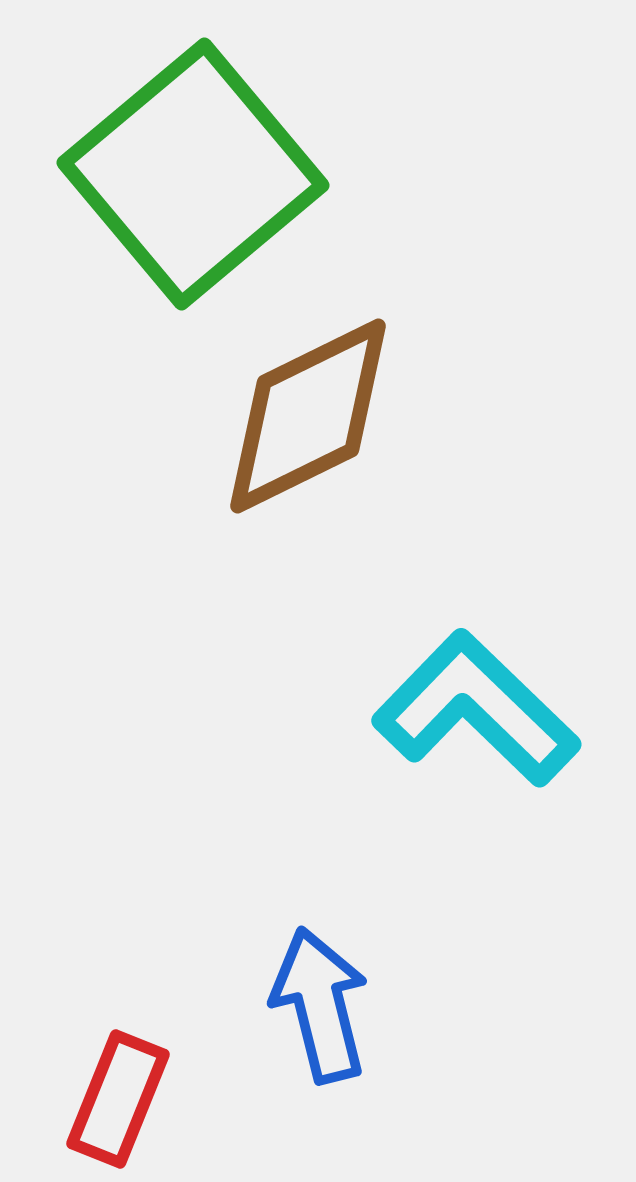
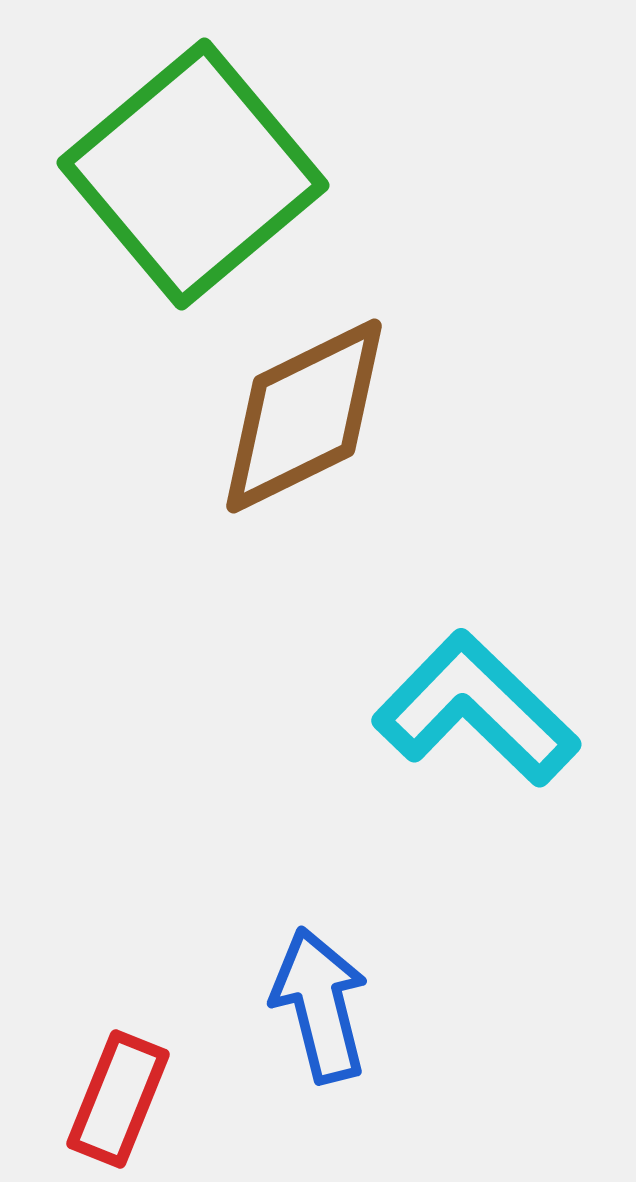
brown diamond: moved 4 px left
